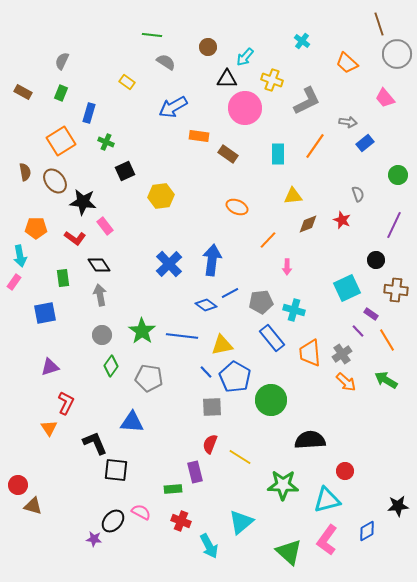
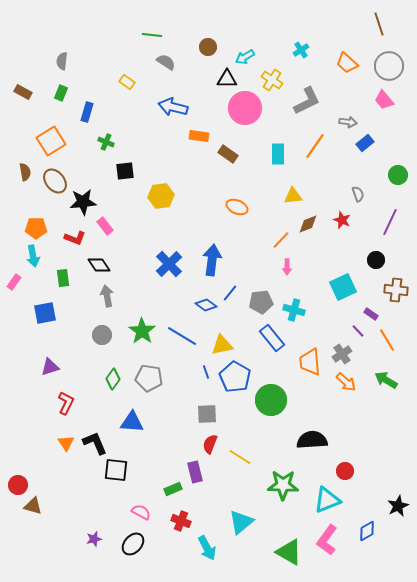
cyan cross at (302, 41): moved 1 px left, 9 px down; rotated 21 degrees clockwise
gray circle at (397, 54): moved 8 px left, 12 px down
cyan arrow at (245, 57): rotated 18 degrees clockwise
gray semicircle at (62, 61): rotated 18 degrees counterclockwise
yellow cross at (272, 80): rotated 15 degrees clockwise
pink trapezoid at (385, 98): moved 1 px left, 2 px down
blue arrow at (173, 107): rotated 44 degrees clockwise
blue rectangle at (89, 113): moved 2 px left, 1 px up
orange square at (61, 141): moved 10 px left
black square at (125, 171): rotated 18 degrees clockwise
black star at (83, 202): rotated 12 degrees counterclockwise
purple line at (394, 225): moved 4 px left, 3 px up
red L-shape at (75, 238): rotated 15 degrees counterclockwise
orange line at (268, 240): moved 13 px right
cyan arrow at (20, 256): moved 13 px right
cyan square at (347, 288): moved 4 px left, 1 px up
blue line at (230, 293): rotated 24 degrees counterclockwise
gray arrow at (100, 295): moved 7 px right, 1 px down
blue line at (182, 336): rotated 24 degrees clockwise
orange trapezoid at (310, 353): moved 9 px down
green diamond at (111, 366): moved 2 px right, 13 px down
blue line at (206, 372): rotated 24 degrees clockwise
gray square at (212, 407): moved 5 px left, 7 px down
orange triangle at (49, 428): moved 17 px right, 15 px down
black semicircle at (310, 440): moved 2 px right
green rectangle at (173, 489): rotated 18 degrees counterclockwise
cyan triangle at (327, 500): rotated 8 degrees counterclockwise
black star at (398, 506): rotated 20 degrees counterclockwise
black ellipse at (113, 521): moved 20 px right, 23 px down
purple star at (94, 539): rotated 21 degrees counterclockwise
cyan arrow at (209, 546): moved 2 px left, 2 px down
green triangle at (289, 552): rotated 12 degrees counterclockwise
